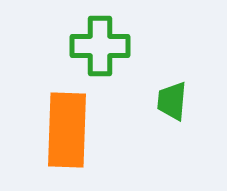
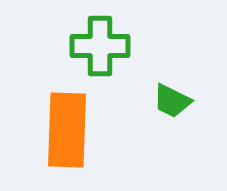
green trapezoid: rotated 69 degrees counterclockwise
